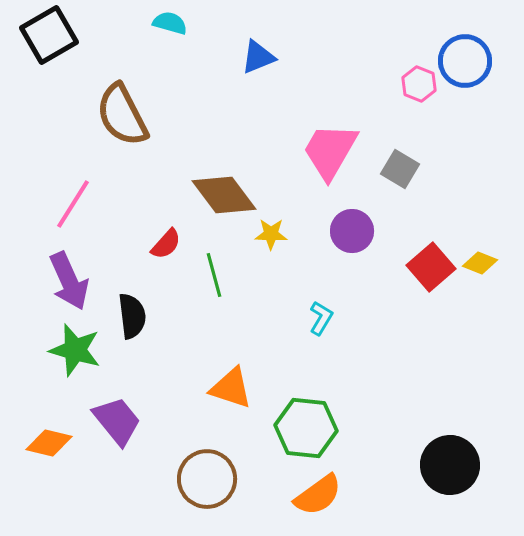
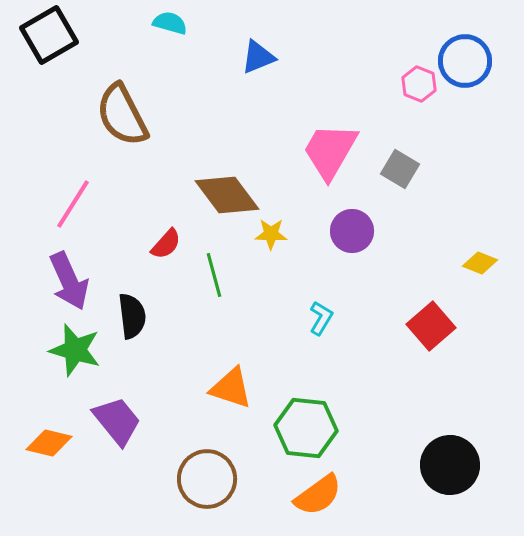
brown diamond: moved 3 px right
red square: moved 59 px down
